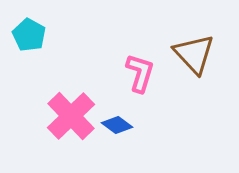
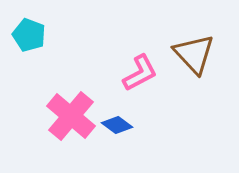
cyan pentagon: rotated 8 degrees counterclockwise
pink L-shape: rotated 45 degrees clockwise
pink cross: rotated 6 degrees counterclockwise
